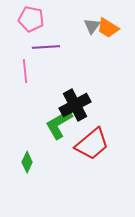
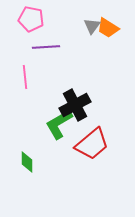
pink line: moved 6 px down
green diamond: rotated 25 degrees counterclockwise
